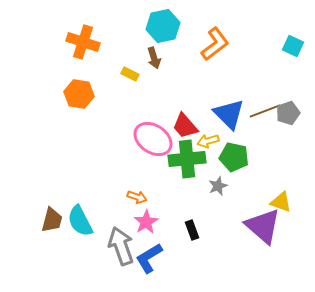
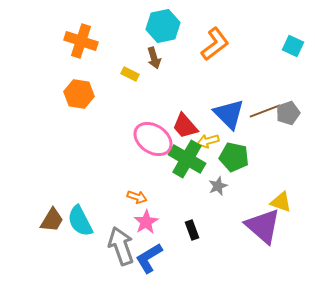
orange cross: moved 2 px left, 1 px up
green cross: rotated 36 degrees clockwise
brown trapezoid: rotated 16 degrees clockwise
